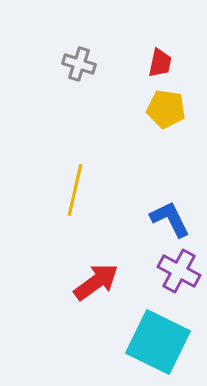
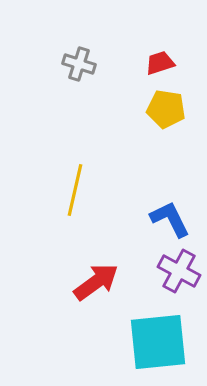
red trapezoid: rotated 120 degrees counterclockwise
cyan square: rotated 32 degrees counterclockwise
